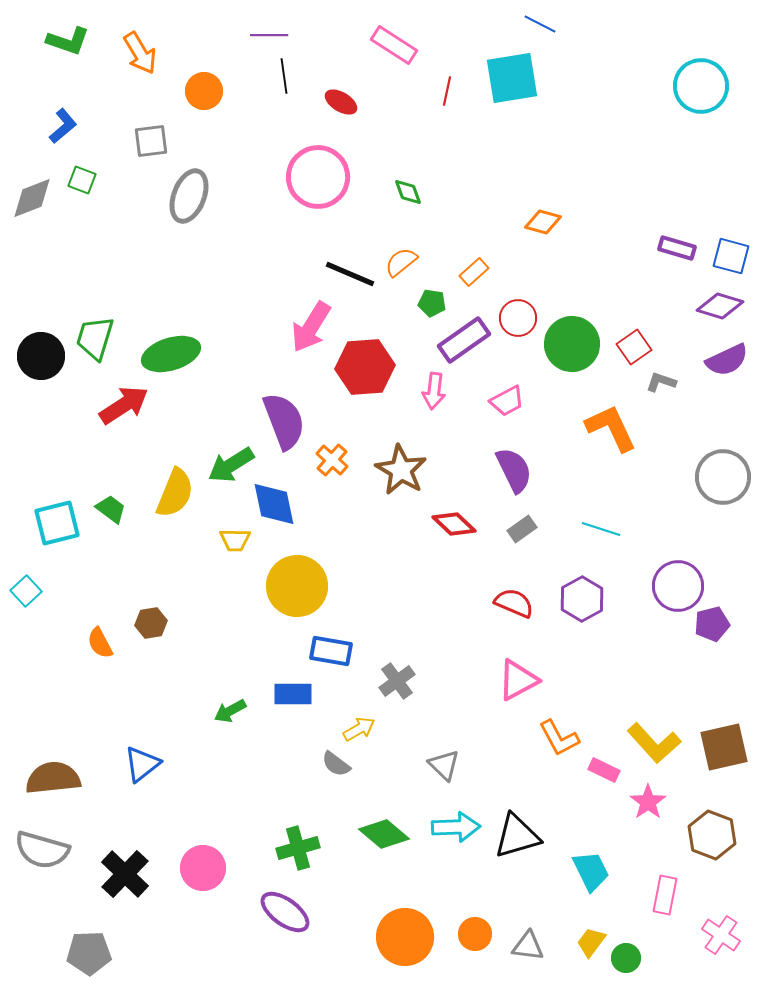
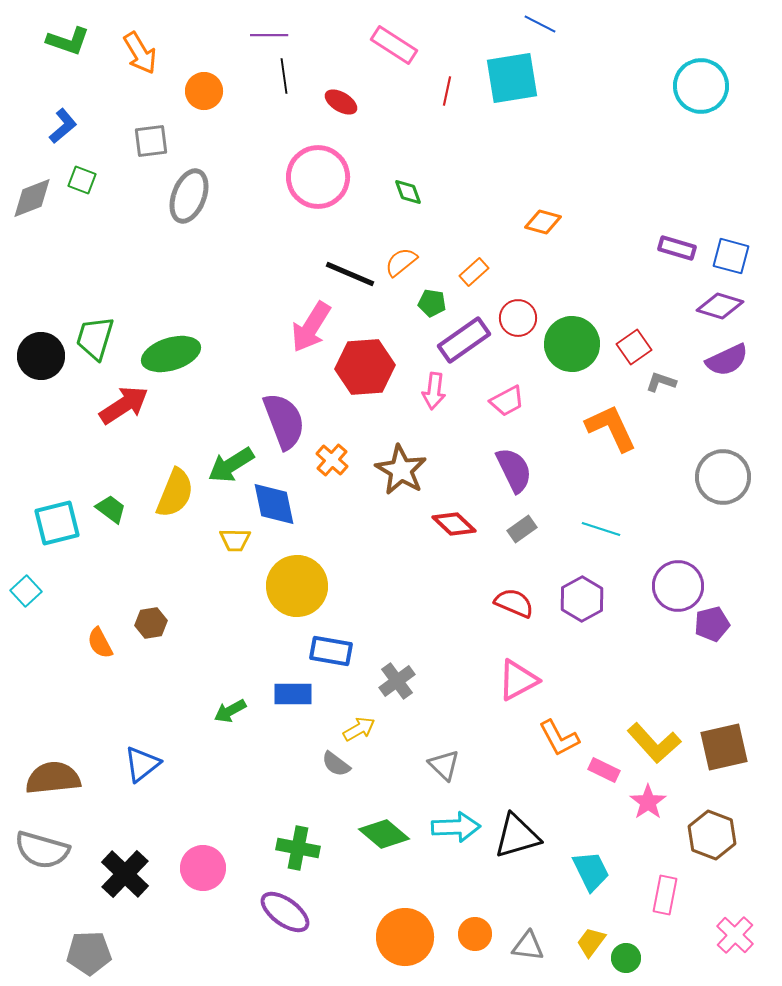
green cross at (298, 848): rotated 27 degrees clockwise
pink cross at (721, 935): moved 14 px right; rotated 9 degrees clockwise
